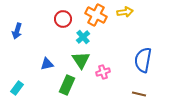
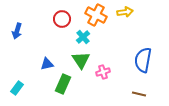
red circle: moved 1 px left
green rectangle: moved 4 px left, 1 px up
